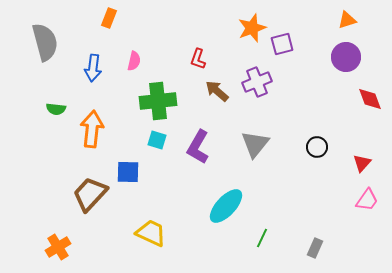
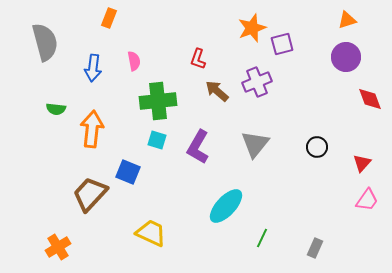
pink semicircle: rotated 24 degrees counterclockwise
blue square: rotated 20 degrees clockwise
